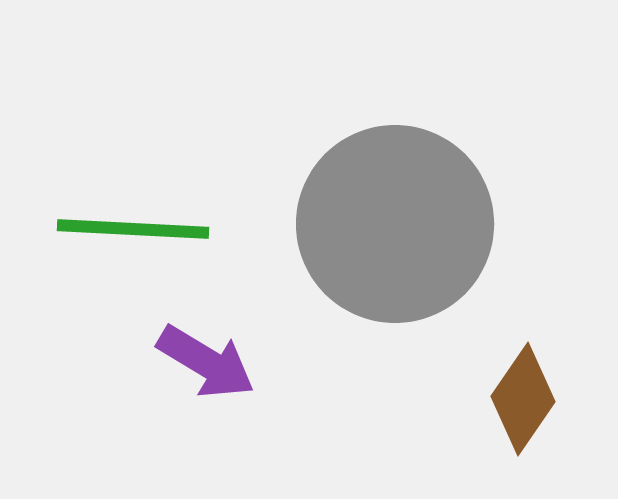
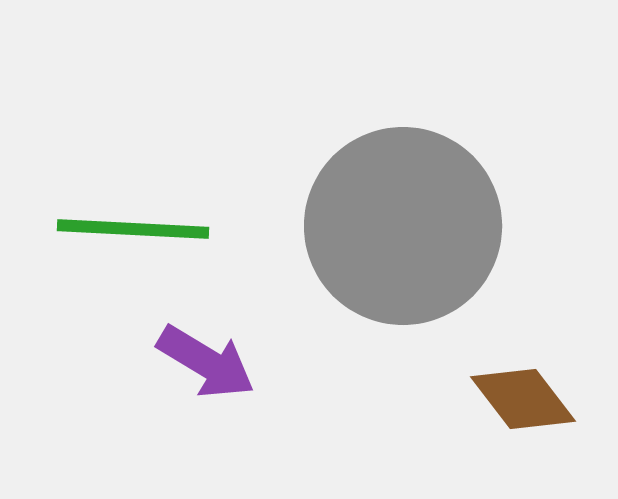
gray circle: moved 8 px right, 2 px down
brown diamond: rotated 72 degrees counterclockwise
